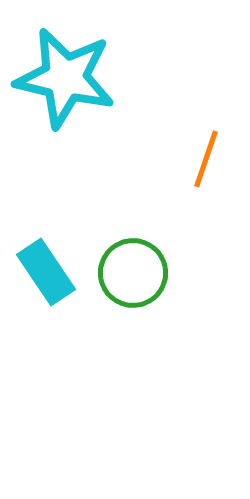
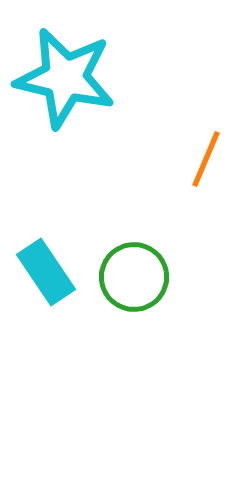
orange line: rotated 4 degrees clockwise
green circle: moved 1 px right, 4 px down
